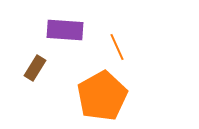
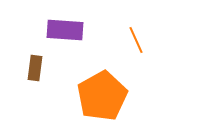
orange line: moved 19 px right, 7 px up
brown rectangle: rotated 25 degrees counterclockwise
